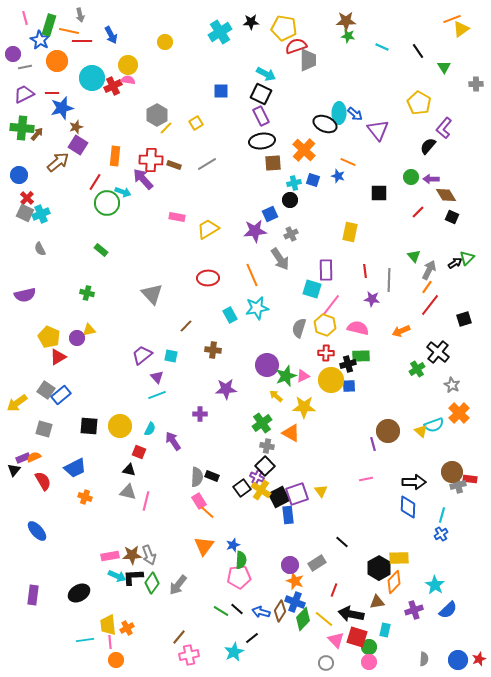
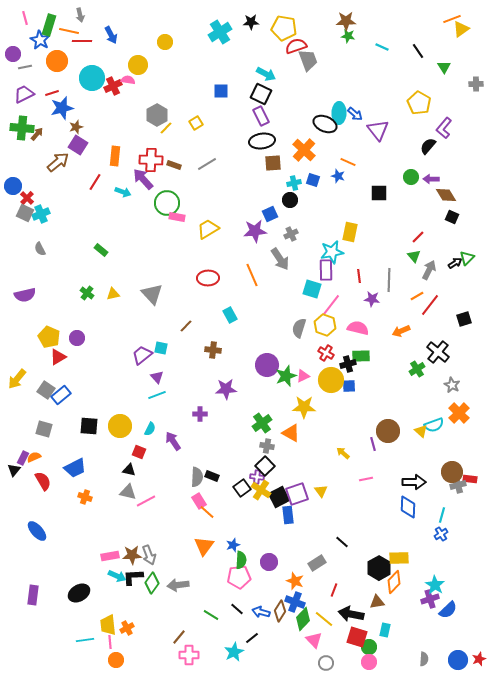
gray trapezoid at (308, 60): rotated 20 degrees counterclockwise
yellow circle at (128, 65): moved 10 px right
red line at (52, 93): rotated 16 degrees counterclockwise
blue circle at (19, 175): moved 6 px left, 11 px down
green circle at (107, 203): moved 60 px right
red line at (418, 212): moved 25 px down
red line at (365, 271): moved 6 px left, 5 px down
orange line at (427, 287): moved 10 px left, 9 px down; rotated 24 degrees clockwise
green cross at (87, 293): rotated 24 degrees clockwise
cyan star at (257, 308): moved 75 px right, 56 px up
yellow triangle at (89, 330): moved 24 px right, 36 px up
red cross at (326, 353): rotated 28 degrees clockwise
cyan square at (171, 356): moved 10 px left, 8 px up
yellow arrow at (276, 396): moved 67 px right, 57 px down
yellow arrow at (17, 403): moved 24 px up; rotated 15 degrees counterclockwise
purple rectangle at (23, 458): rotated 40 degrees counterclockwise
purple cross at (257, 477): rotated 16 degrees counterclockwise
pink line at (146, 501): rotated 48 degrees clockwise
purple circle at (290, 565): moved 21 px left, 3 px up
gray arrow at (178, 585): rotated 45 degrees clockwise
purple cross at (414, 610): moved 16 px right, 11 px up
green line at (221, 611): moved 10 px left, 4 px down
pink triangle at (336, 640): moved 22 px left
pink cross at (189, 655): rotated 12 degrees clockwise
